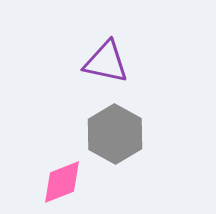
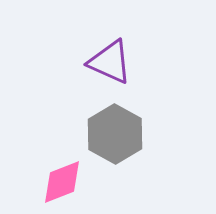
purple triangle: moved 4 px right; rotated 12 degrees clockwise
